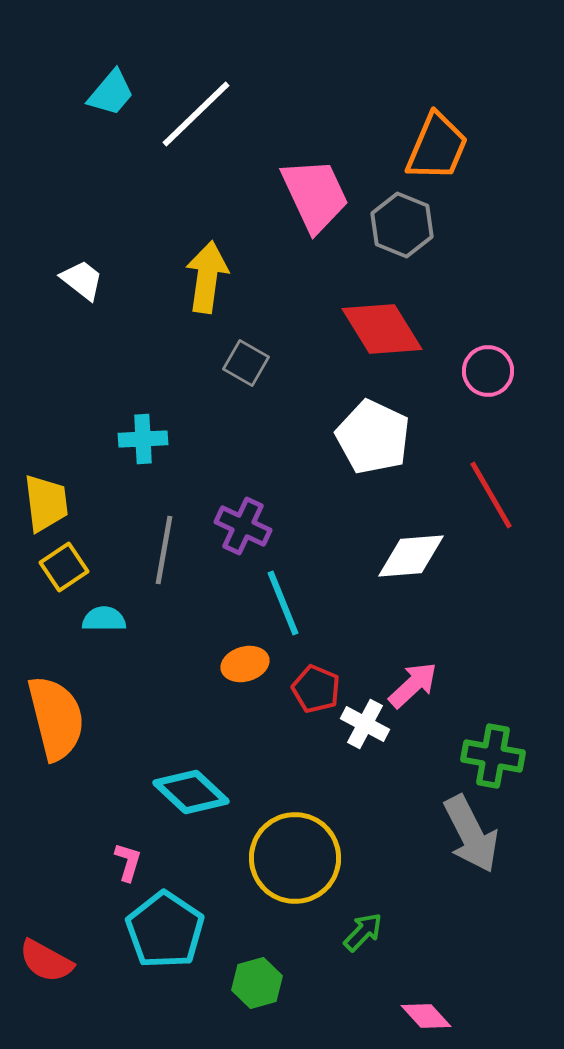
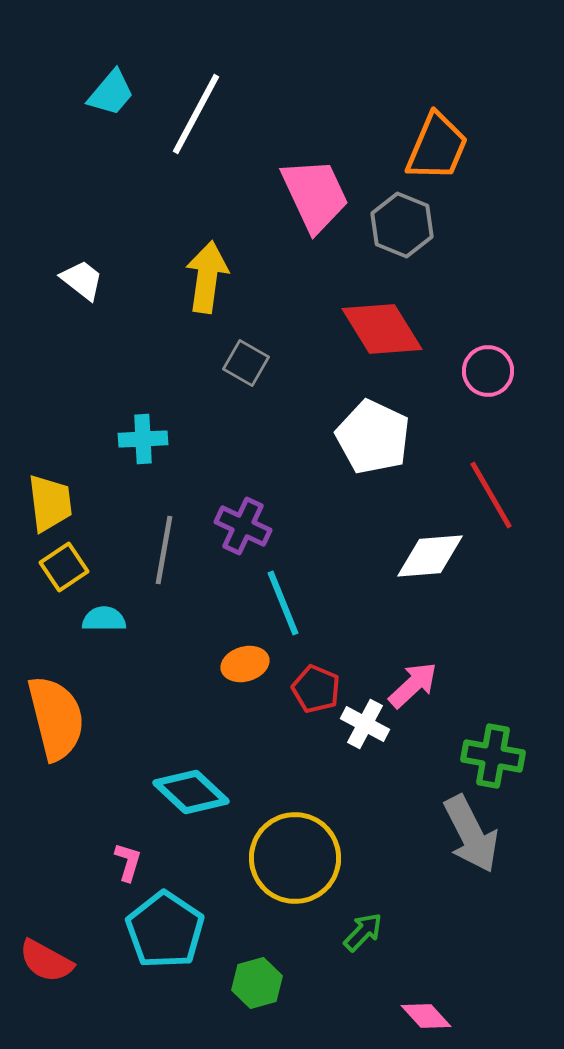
white line: rotated 18 degrees counterclockwise
yellow trapezoid: moved 4 px right
white diamond: moved 19 px right
